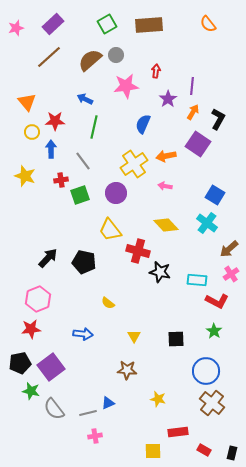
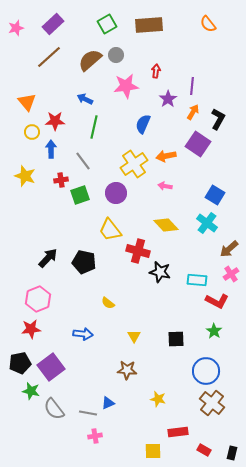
gray line at (88, 413): rotated 24 degrees clockwise
